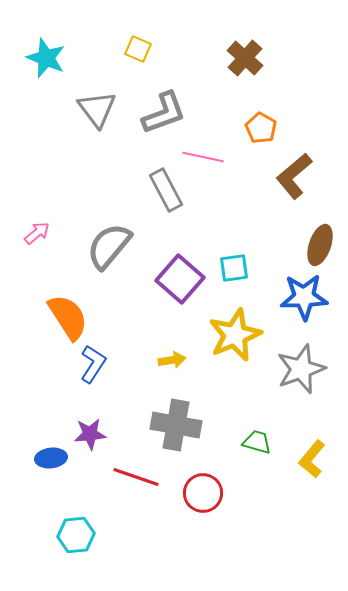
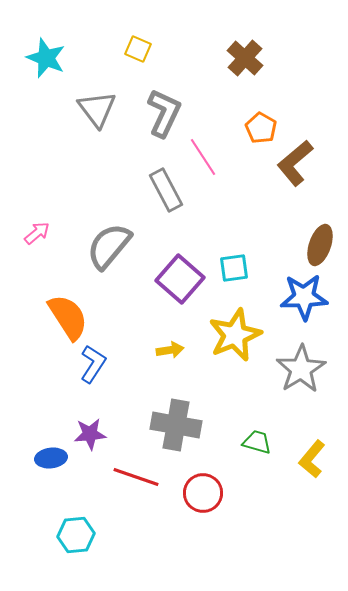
gray L-shape: rotated 45 degrees counterclockwise
pink line: rotated 45 degrees clockwise
brown L-shape: moved 1 px right, 13 px up
yellow arrow: moved 2 px left, 10 px up
gray star: rotated 12 degrees counterclockwise
